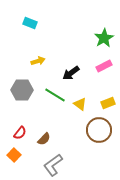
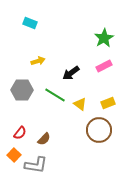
gray L-shape: moved 17 px left; rotated 135 degrees counterclockwise
